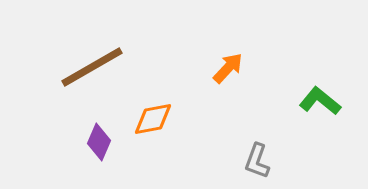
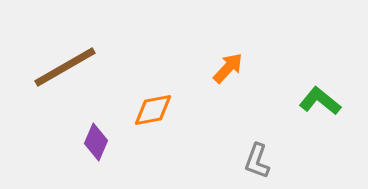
brown line: moved 27 px left
orange diamond: moved 9 px up
purple diamond: moved 3 px left
